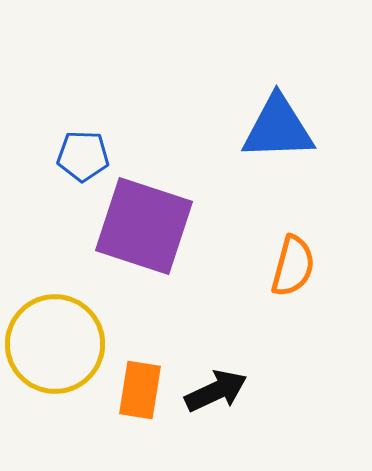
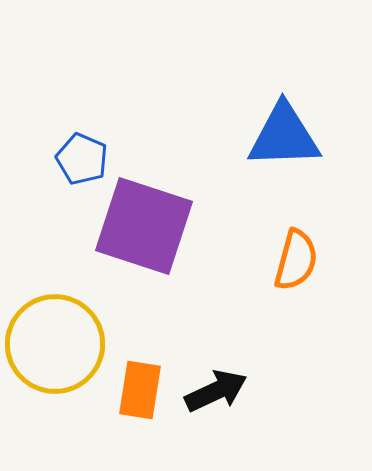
blue triangle: moved 6 px right, 8 px down
blue pentagon: moved 1 px left, 3 px down; rotated 21 degrees clockwise
orange semicircle: moved 3 px right, 6 px up
